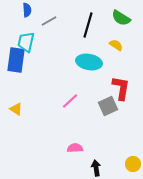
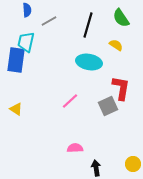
green semicircle: rotated 24 degrees clockwise
